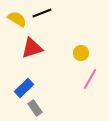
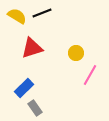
yellow semicircle: moved 3 px up
yellow circle: moved 5 px left
pink line: moved 4 px up
